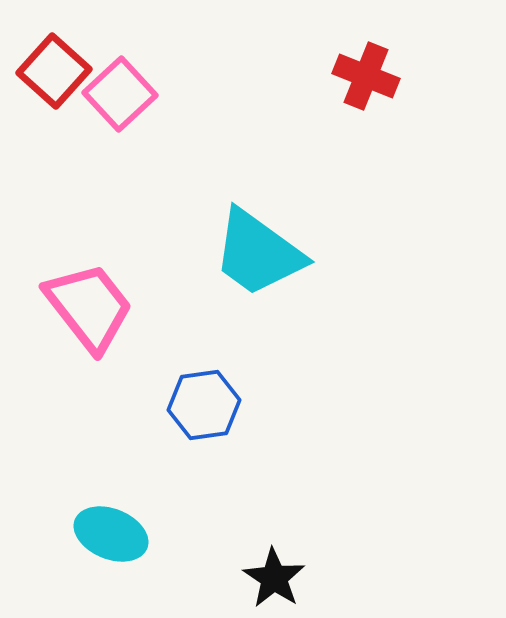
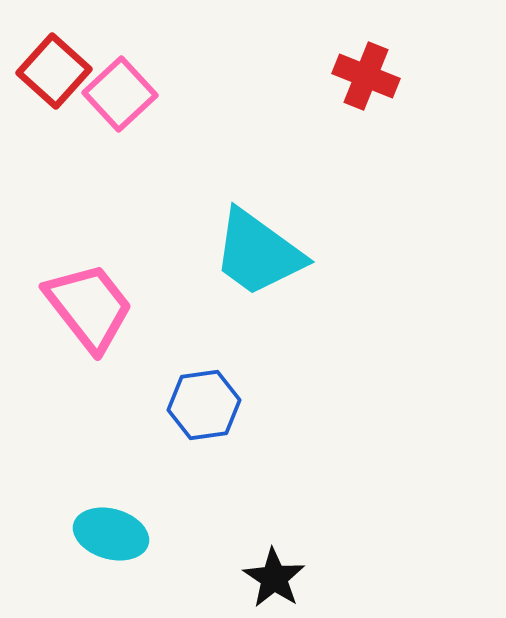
cyan ellipse: rotated 6 degrees counterclockwise
